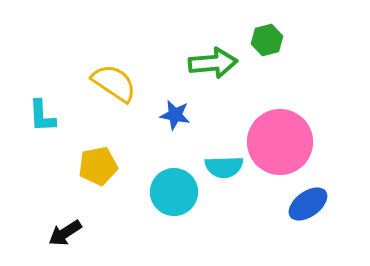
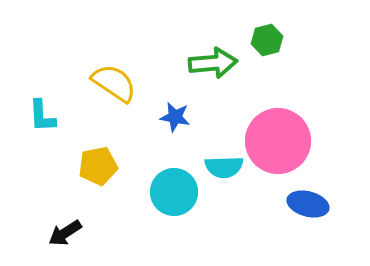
blue star: moved 2 px down
pink circle: moved 2 px left, 1 px up
blue ellipse: rotated 51 degrees clockwise
